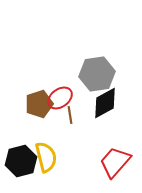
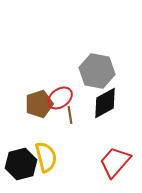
gray hexagon: moved 3 px up; rotated 20 degrees clockwise
black hexagon: moved 3 px down
